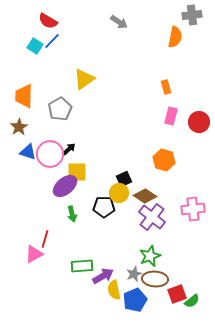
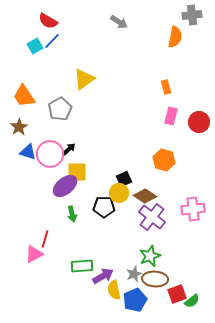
cyan square: rotated 28 degrees clockwise
orange trapezoid: rotated 35 degrees counterclockwise
